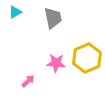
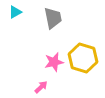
yellow hexagon: moved 4 px left; rotated 20 degrees counterclockwise
pink star: moved 2 px left, 1 px up; rotated 18 degrees counterclockwise
pink arrow: moved 13 px right, 6 px down
